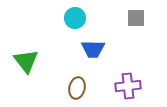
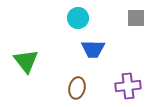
cyan circle: moved 3 px right
